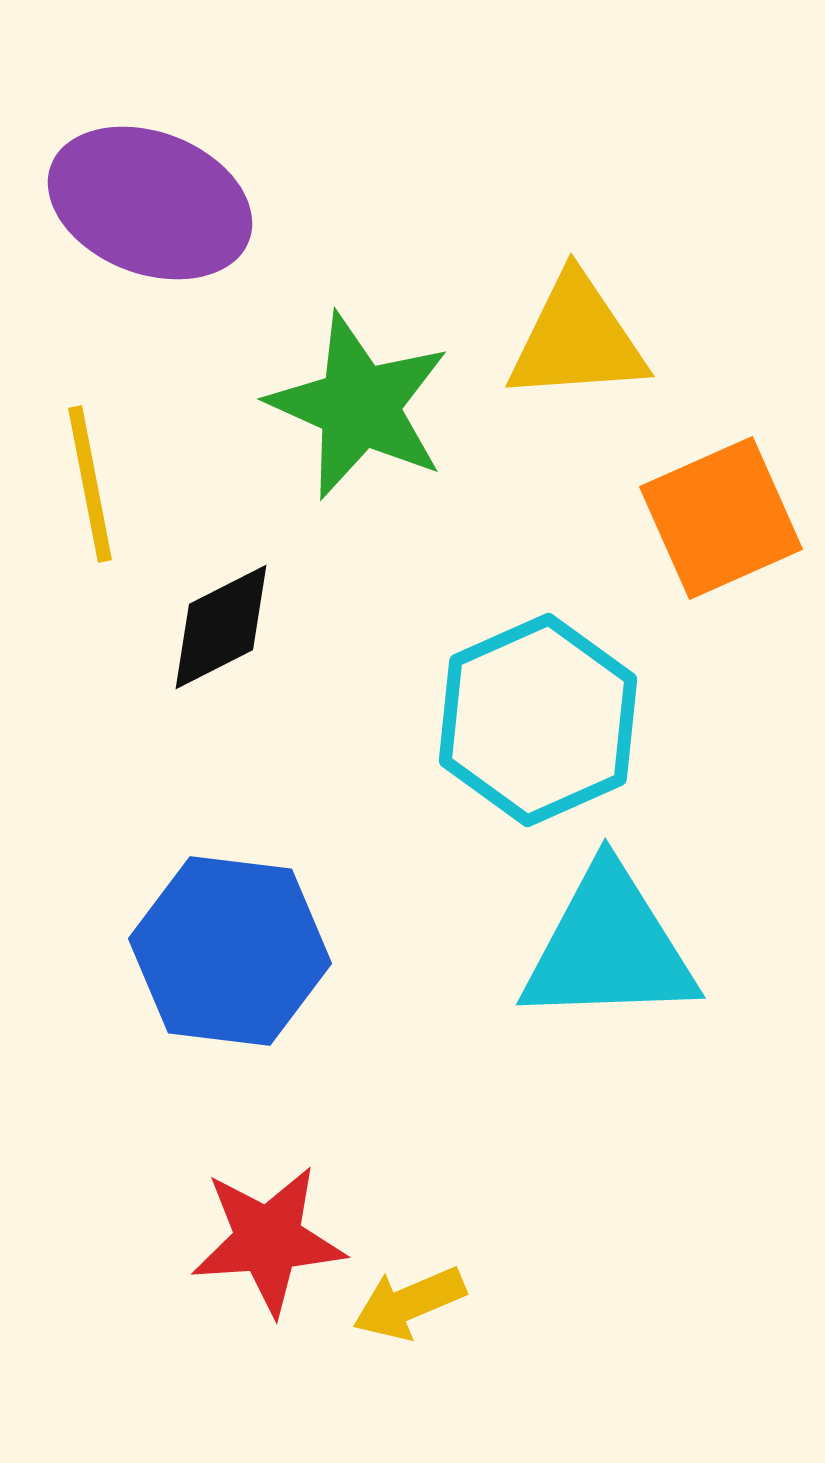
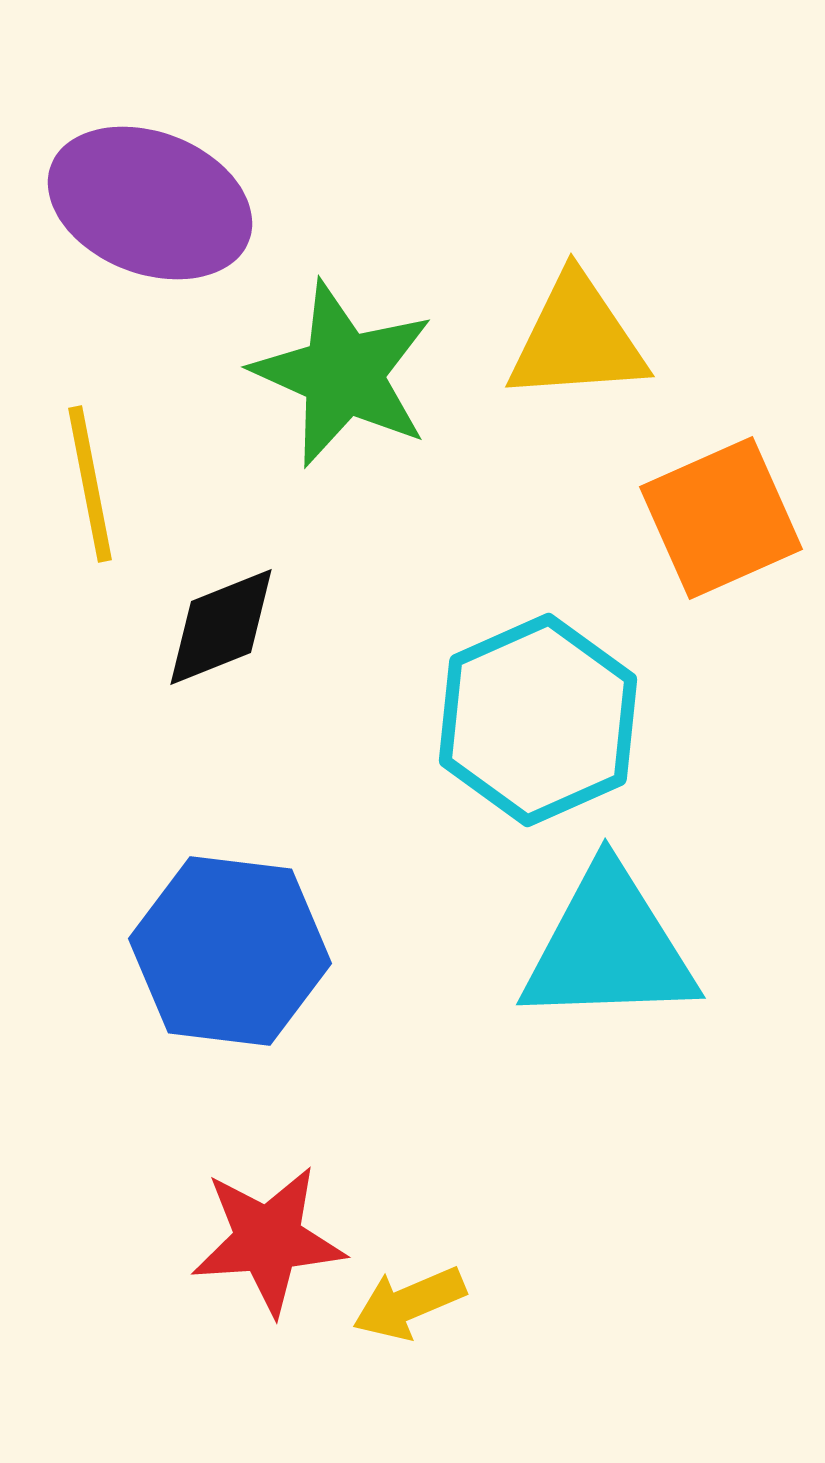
green star: moved 16 px left, 32 px up
black diamond: rotated 5 degrees clockwise
